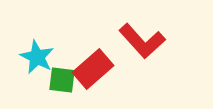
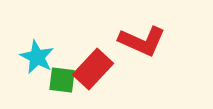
red L-shape: rotated 24 degrees counterclockwise
red rectangle: rotated 6 degrees counterclockwise
